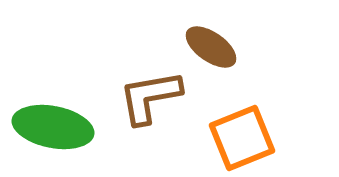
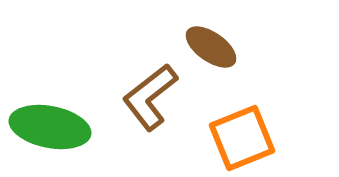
brown L-shape: rotated 28 degrees counterclockwise
green ellipse: moved 3 px left
